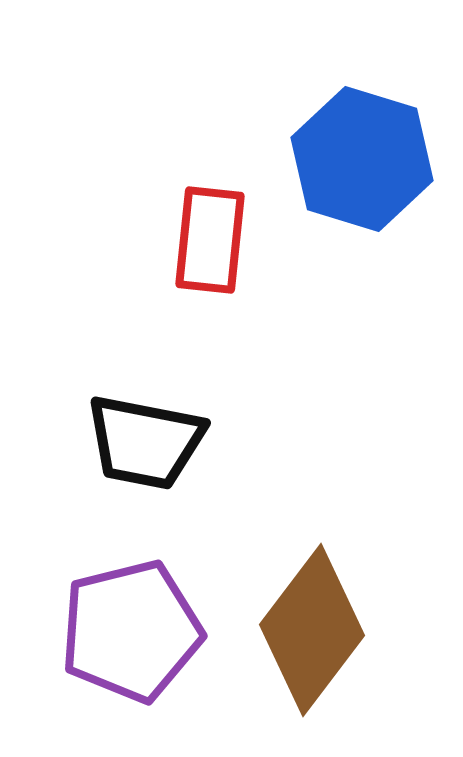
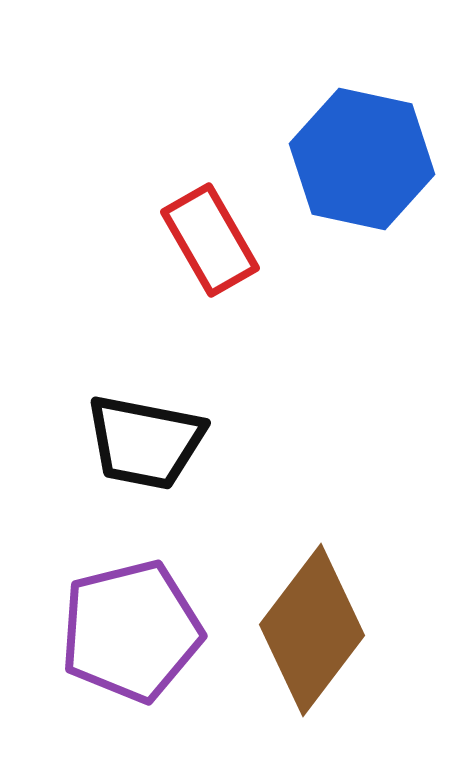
blue hexagon: rotated 5 degrees counterclockwise
red rectangle: rotated 36 degrees counterclockwise
